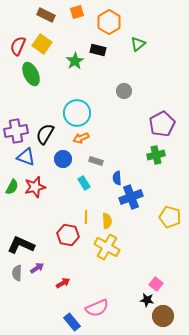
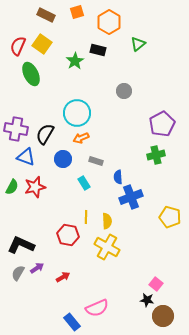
purple cross: moved 2 px up; rotated 20 degrees clockwise
blue semicircle: moved 1 px right, 1 px up
gray semicircle: moved 1 px right; rotated 28 degrees clockwise
red arrow: moved 6 px up
